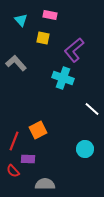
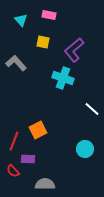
pink rectangle: moved 1 px left
yellow square: moved 4 px down
